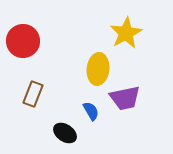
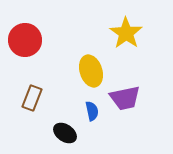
yellow star: rotated 8 degrees counterclockwise
red circle: moved 2 px right, 1 px up
yellow ellipse: moved 7 px left, 2 px down; rotated 24 degrees counterclockwise
brown rectangle: moved 1 px left, 4 px down
blue semicircle: moved 1 px right; rotated 18 degrees clockwise
